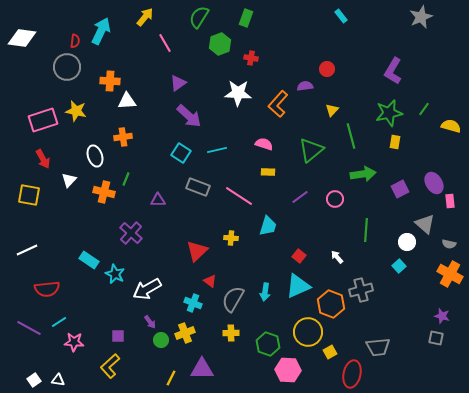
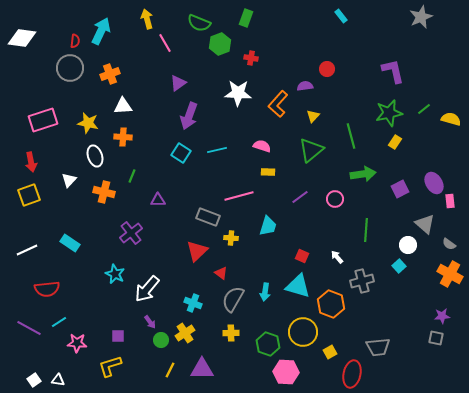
yellow arrow at (145, 17): moved 2 px right, 2 px down; rotated 54 degrees counterclockwise
green semicircle at (199, 17): moved 6 px down; rotated 100 degrees counterclockwise
gray circle at (67, 67): moved 3 px right, 1 px down
purple L-shape at (393, 71): rotated 136 degrees clockwise
orange cross at (110, 81): moved 7 px up; rotated 24 degrees counterclockwise
white triangle at (127, 101): moved 4 px left, 5 px down
green line at (424, 109): rotated 16 degrees clockwise
yellow triangle at (332, 110): moved 19 px left, 6 px down
yellow star at (76, 111): moved 12 px right, 12 px down
purple arrow at (189, 116): rotated 68 degrees clockwise
yellow semicircle at (451, 126): moved 7 px up
orange cross at (123, 137): rotated 12 degrees clockwise
yellow rectangle at (395, 142): rotated 24 degrees clockwise
pink semicircle at (264, 144): moved 2 px left, 2 px down
red arrow at (43, 159): moved 12 px left, 3 px down; rotated 18 degrees clockwise
green line at (126, 179): moved 6 px right, 3 px up
gray rectangle at (198, 187): moved 10 px right, 30 px down
yellow square at (29, 195): rotated 30 degrees counterclockwise
pink line at (239, 196): rotated 48 degrees counterclockwise
purple cross at (131, 233): rotated 10 degrees clockwise
white circle at (407, 242): moved 1 px right, 3 px down
gray semicircle at (449, 244): rotated 24 degrees clockwise
red square at (299, 256): moved 3 px right; rotated 16 degrees counterclockwise
cyan rectangle at (89, 260): moved 19 px left, 17 px up
red triangle at (210, 281): moved 11 px right, 8 px up
cyan triangle at (298, 286): rotated 40 degrees clockwise
white arrow at (147, 289): rotated 20 degrees counterclockwise
gray cross at (361, 290): moved 1 px right, 9 px up
purple star at (442, 316): rotated 21 degrees counterclockwise
yellow circle at (308, 332): moved 5 px left
yellow cross at (185, 333): rotated 12 degrees counterclockwise
pink star at (74, 342): moved 3 px right, 1 px down
yellow L-shape at (110, 366): rotated 25 degrees clockwise
pink hexagon at (288, 370): moved 2 px left, 2 px down
yellow line at (171, 378): moved 1 px left, 8 px up
